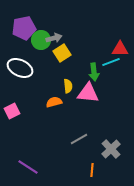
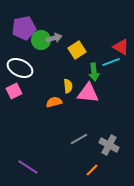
red triangle: moved 1 px right, 2 px up; rotated 30 degrees clockwise
yellow square: moved 15 px right, 3 px up
pink square: moved 2 px right, 20 px up
gray cross: moved 2 px left, 4 px up; rotated 18 degrees counterclockwise
orange line: rotated 40 degrees clockwise
